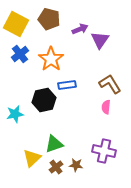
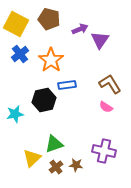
orange star: moved 1 px down
pink semicircle: rotated 64 degrees counterclockwise
